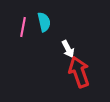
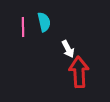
pink line: rotated 12 degrees counterclockwise
red arrow: rotated 16 degrees clockwise
